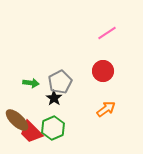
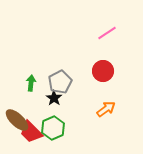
green arrow: rotated 91 degrees counterclockwise
